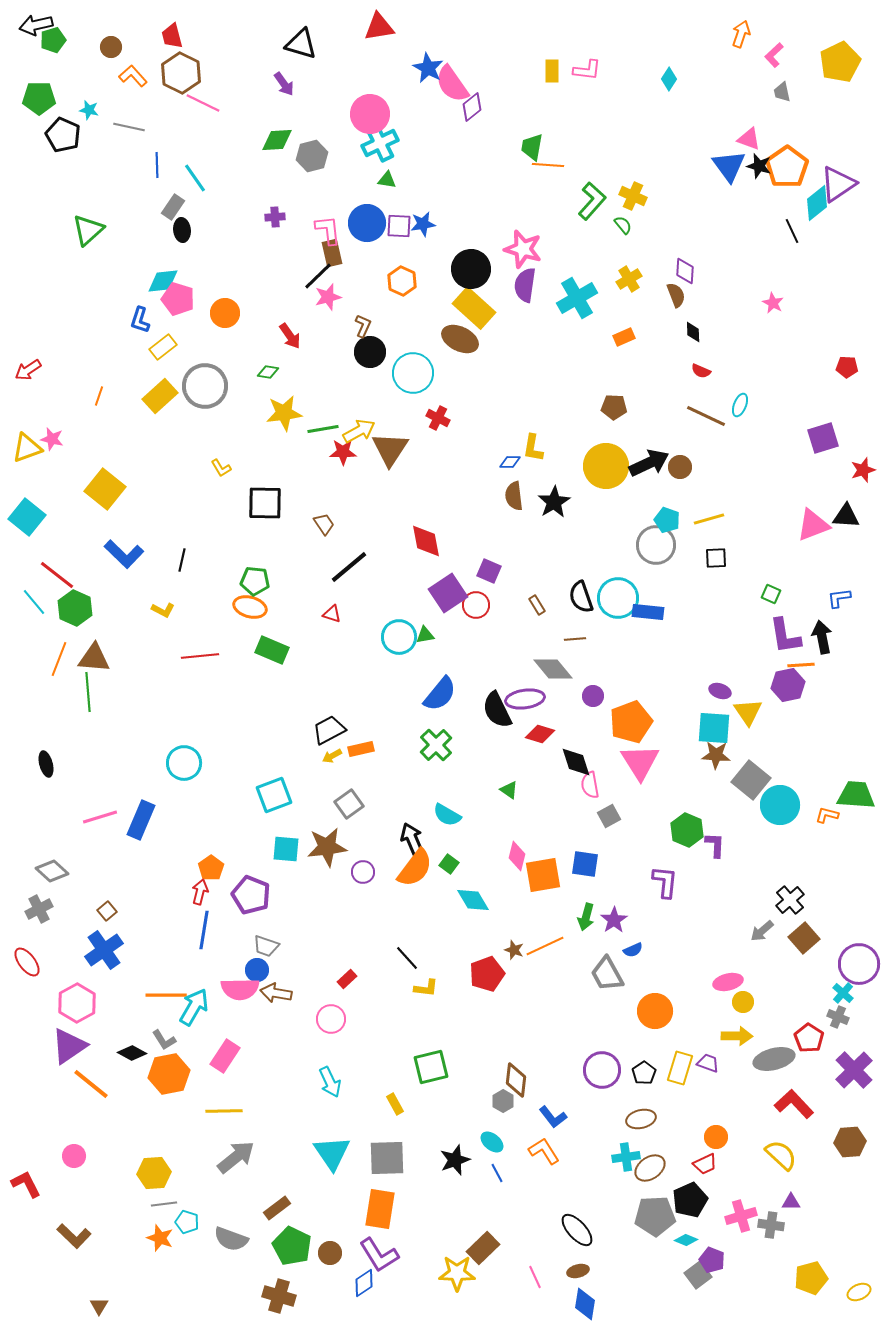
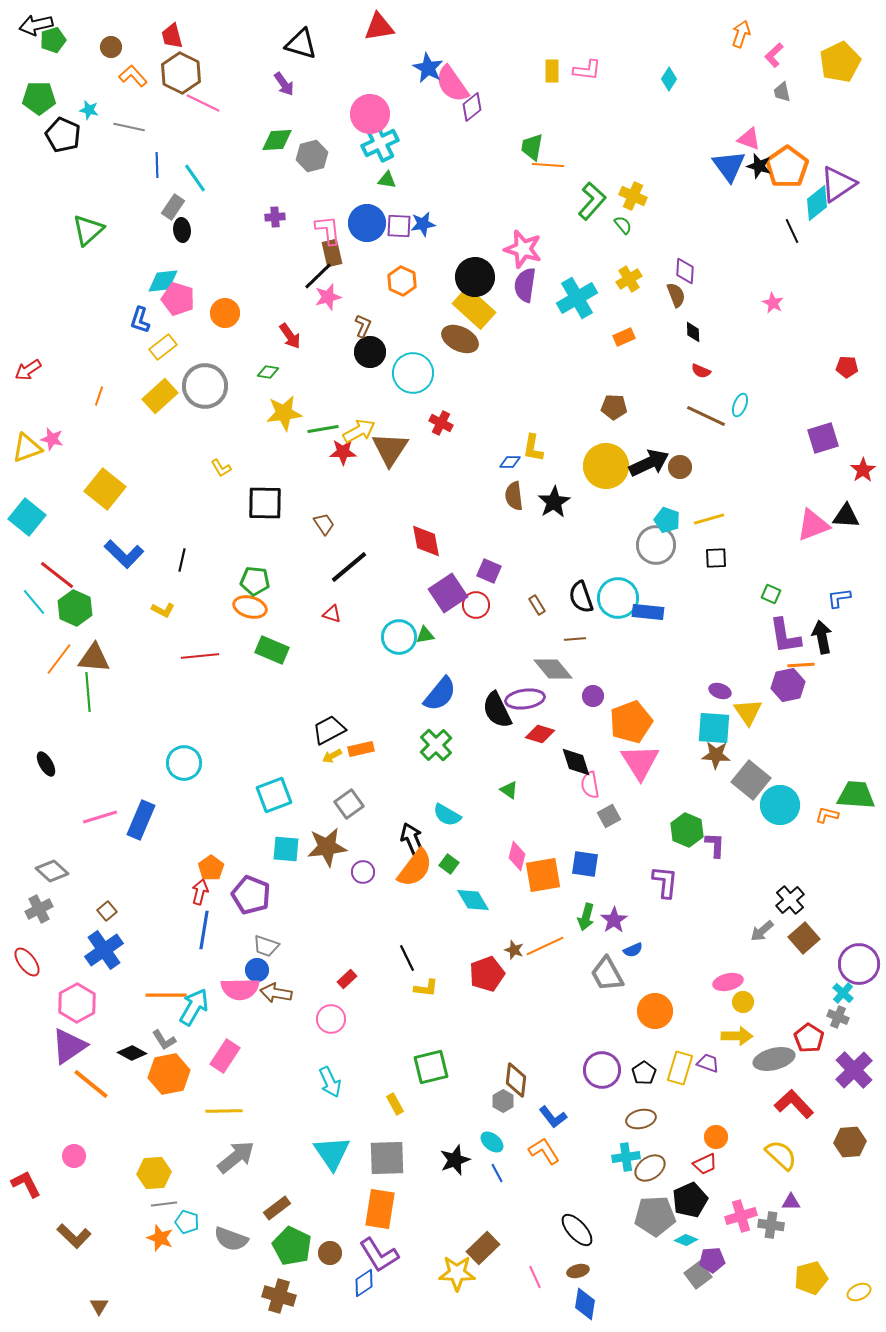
black circle at (471, 269): moved 4 px right, 8 px down
red cross at (438, 418): moved 3 px right, 5 px down
red star at (863, 470): rotated 15 degrees counterclockwise
orange line at (59, 659): rotated 16 degrees clockwise
black ellipse at (46, 764): rotated 15 degrees counterclockwise
black line at (407, 958): rotated 16 degrees clockwise
purple pentagon at (712, 1260): rotated 25 degrees counterclockwise
